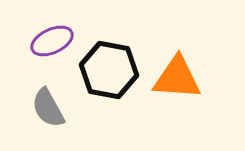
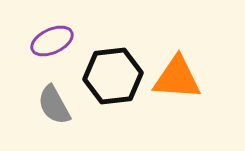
black hexagon: moved 4 px right, 6 px down; rotated 18 degrees counterclockwise
gray semicircle: moved 6 px right, 3 px up
